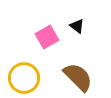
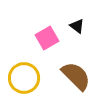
pink square: moved 1 px down
brown semicircle: moved 2 px left, 1 px up
